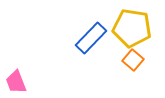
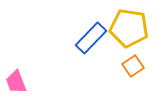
yellow pentagon: moved 3 px left
orange square: moved 6 px down; rotated 15 degrees clockwise
